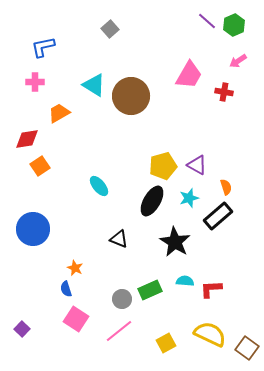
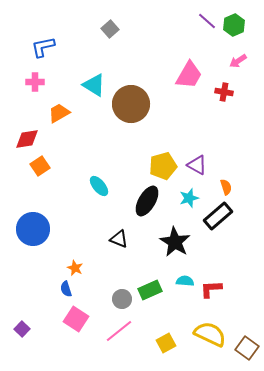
brown circle: moved 8 px down
black ellipse: moved 5 px left
